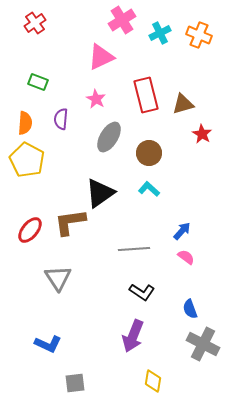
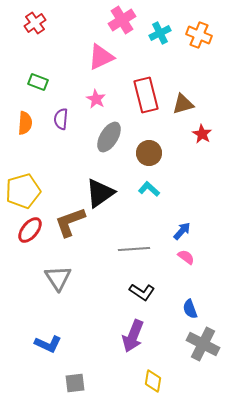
yellow pentagon: moved 4 px left, 31 px down; rotated 28 degrees clockwise
brown L-shape: rotated 12 degrees counterclockwise
